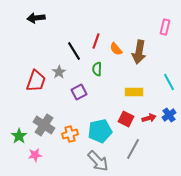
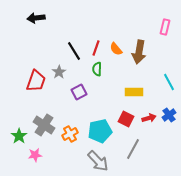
red line: moved 7 px down
orange cross: rotated 14 degrees counterclockwise
